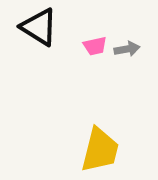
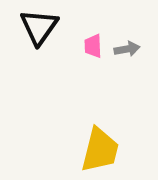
black triangle: rotated 33 degrees clockwise
pink trapezoid: moved 2 px left; rotated 100 degrees clockwise
